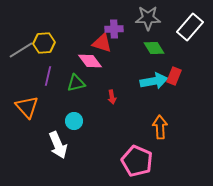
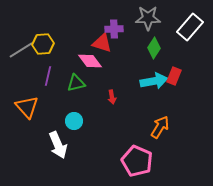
yellow hexagon: moved 1 px left, 1 px down
green diamond: rotated 65 degrees clockwise
orange arrow: rotated 35 degrees clockwise
